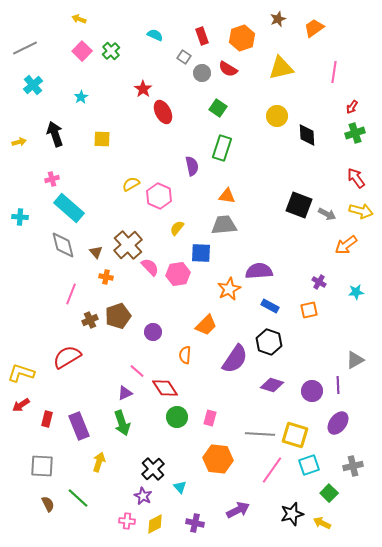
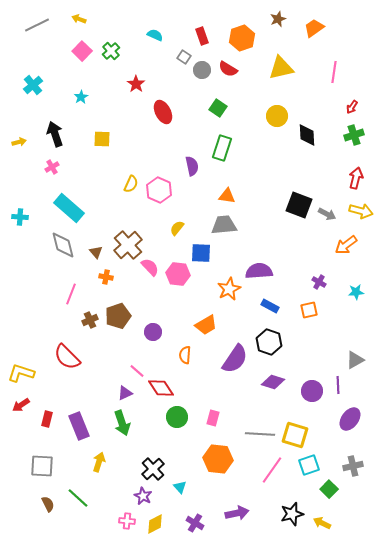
gray line at (25, 48): moved 12 px right, 23 px up
gray circle at (202, 73): moved 3 px up
red star at (143, 89): moved 7 px left, 5 px up
green cross at (355, 133): moved 1 px left, 2 px down
red arrow at (356, 178): rotated 50 degrees clockwise
pink cross at (52, 179): moved 12 px up; rotated 16 degrees counterclockwise
yellow semicircle at (131, 184): rotated 144 degrees clockwise
pink hexagon at (159, 196): moved 6 px up
pink hexagon at (178, 274): rotated 15 degrees clockwise
orange trapezoid at (206, 325): rotated 15 degrees clockwise
red semicircle at (67, 357): rotated 104 degrees counterclockwise
purple diamond at (272, 385): moved 1 px right, 3 px up
red diamond at (165, 388): moved 4 px left
pink rectangle at (210, 418): moved 3 px right
purple ellipse at (338, 423): moved 12 px right, 4 px up
green square at (329, 493): moved 4 px up
purple arrow at (238, 510): moved 1 px left, 3 px down; rotated 15 degrees clockwise
purple cross at (195, 523): rotated 18 degrees clockwise
